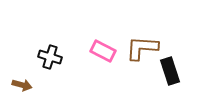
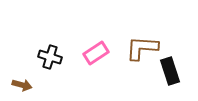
pink rectangle: moved 7 px left, 2 px down; rotated 60 degrees counterclockwise
